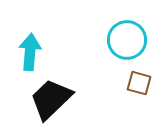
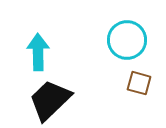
cyan arrow: moved 8 px right; rotated 6 degrees counterclockwise
black trapezoid: moved 1 px left, 1 px down
